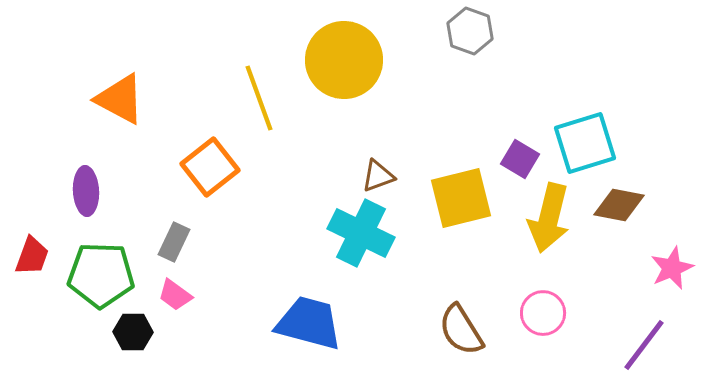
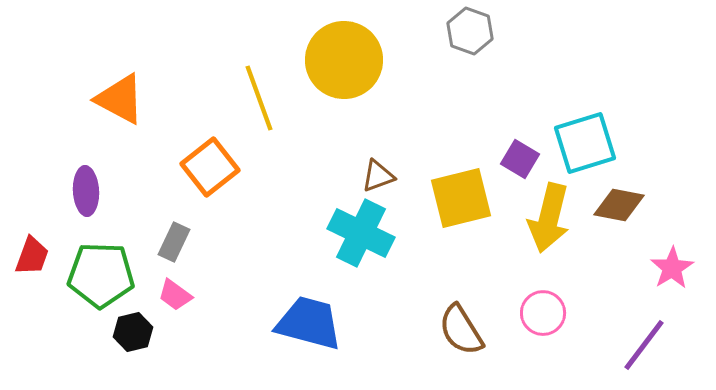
pink star: rotated 9 degrees counterclockwise
black hexagon: rotated 15 degrees counterclockwise
